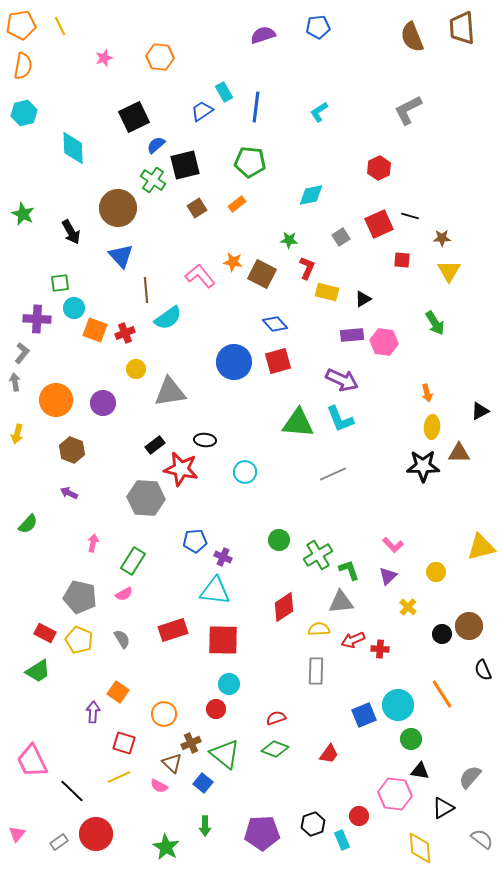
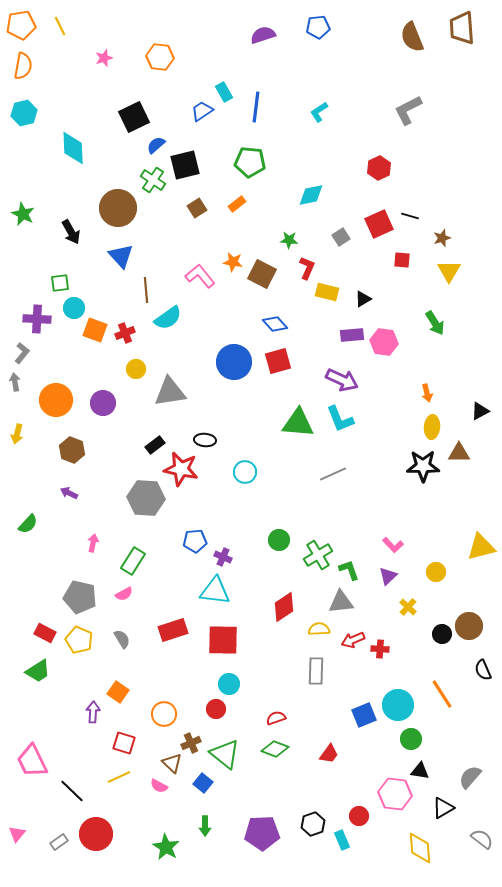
brown star at (442, 238): rotated 18 degrees counterclockwise
